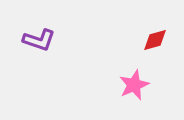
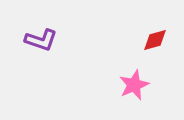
purple L-shape: moved 2 px right
